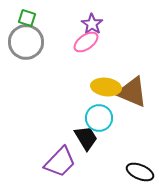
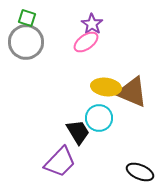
black trapezoid: moved 8 px left, 6 px up
